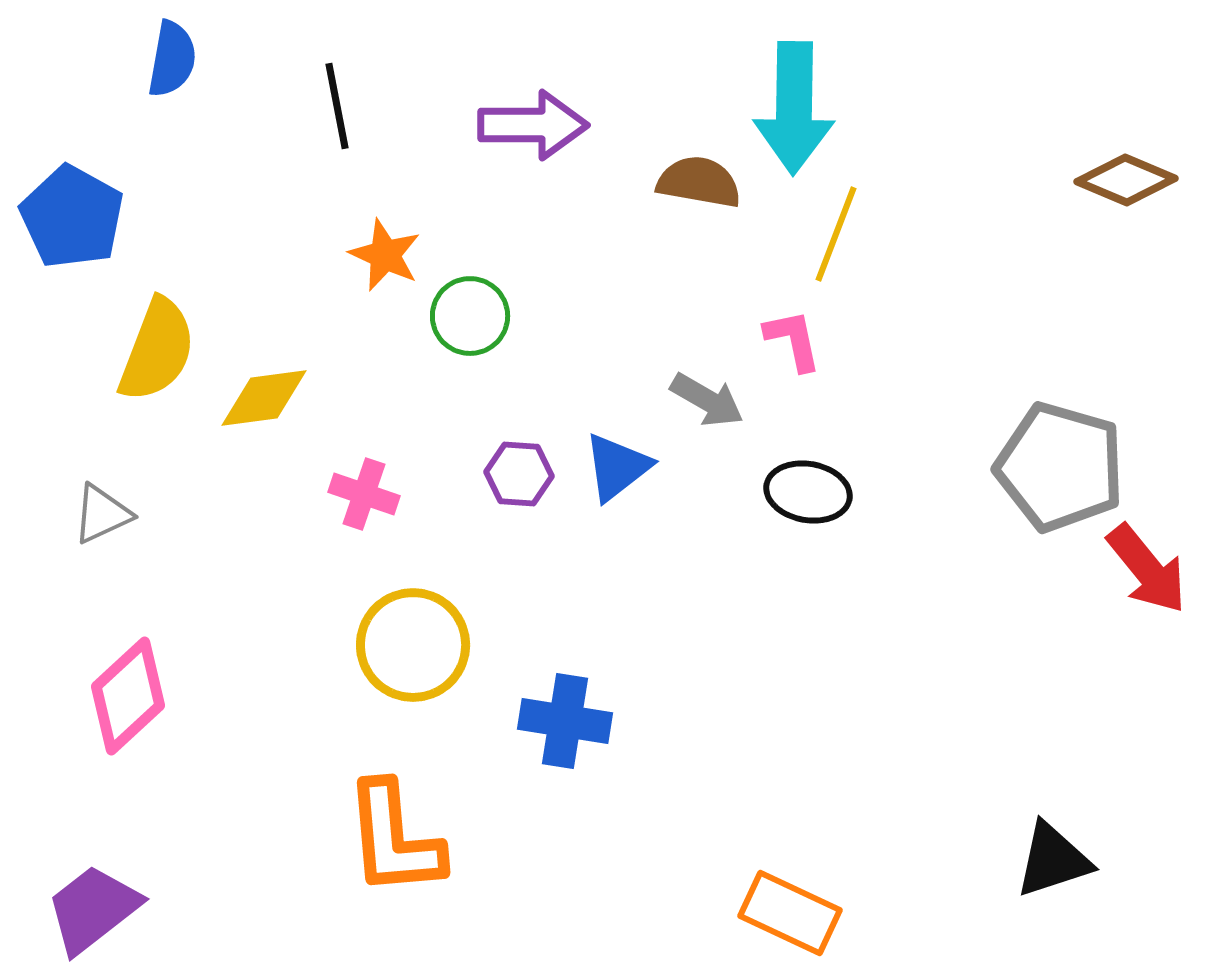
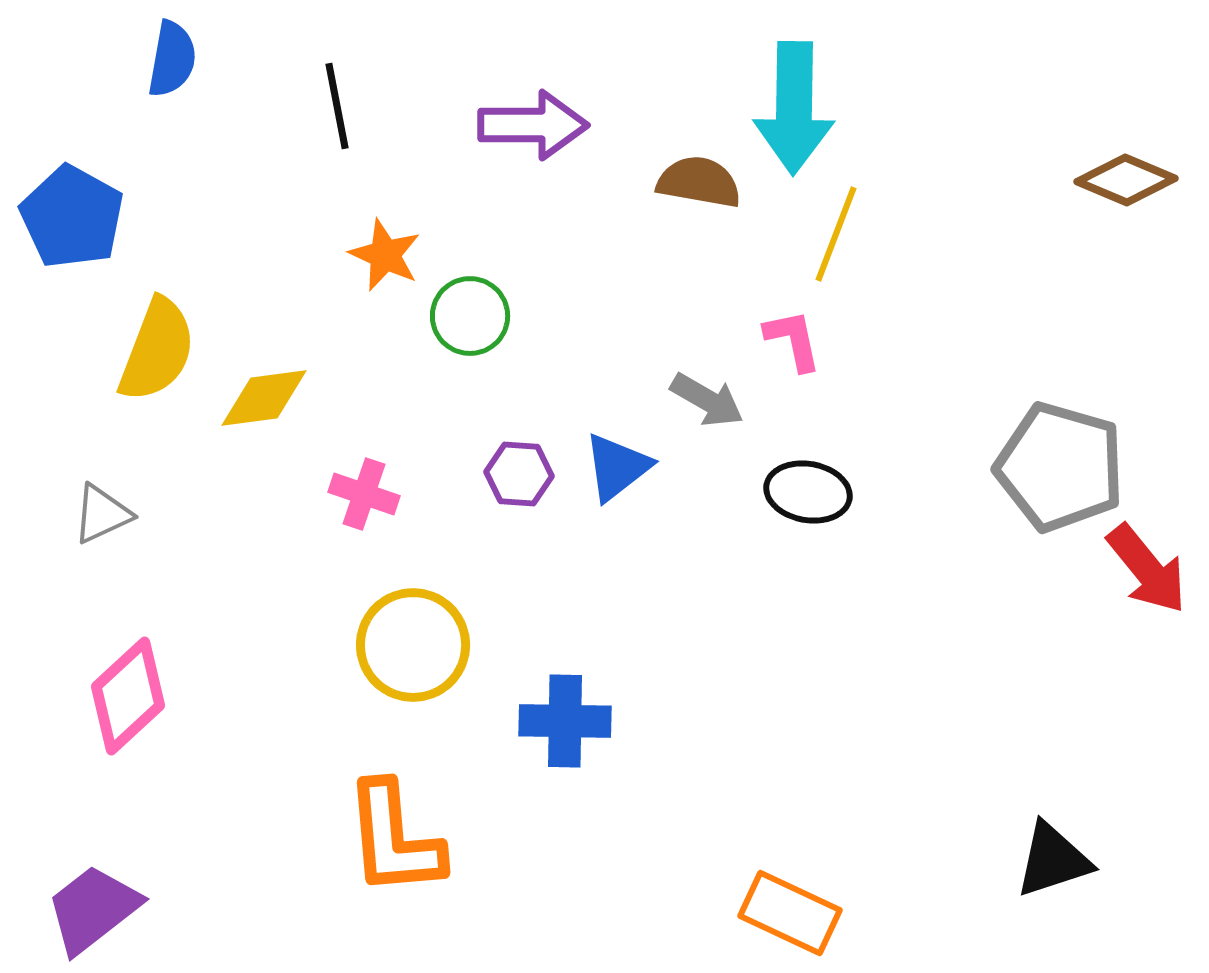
blue cross: rotated 8 degrees counterclockwise
